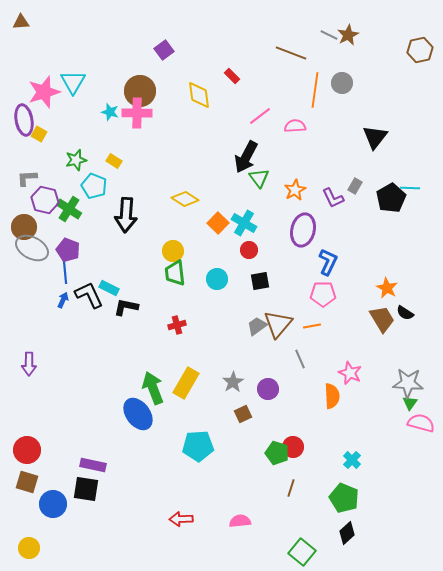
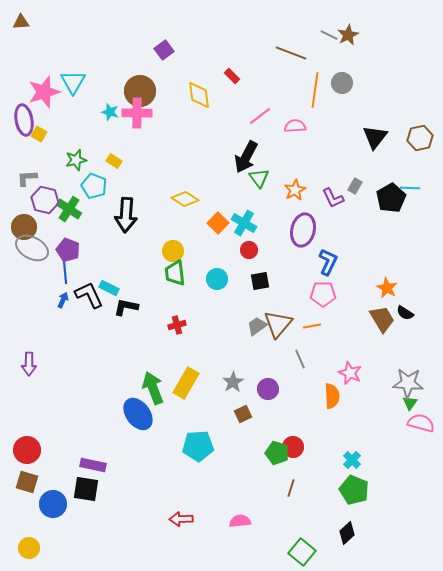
brown hexagon at (420, 50): moved 88 px down
green pentagon at (344, 498): moved 10 px right, 8 px up
